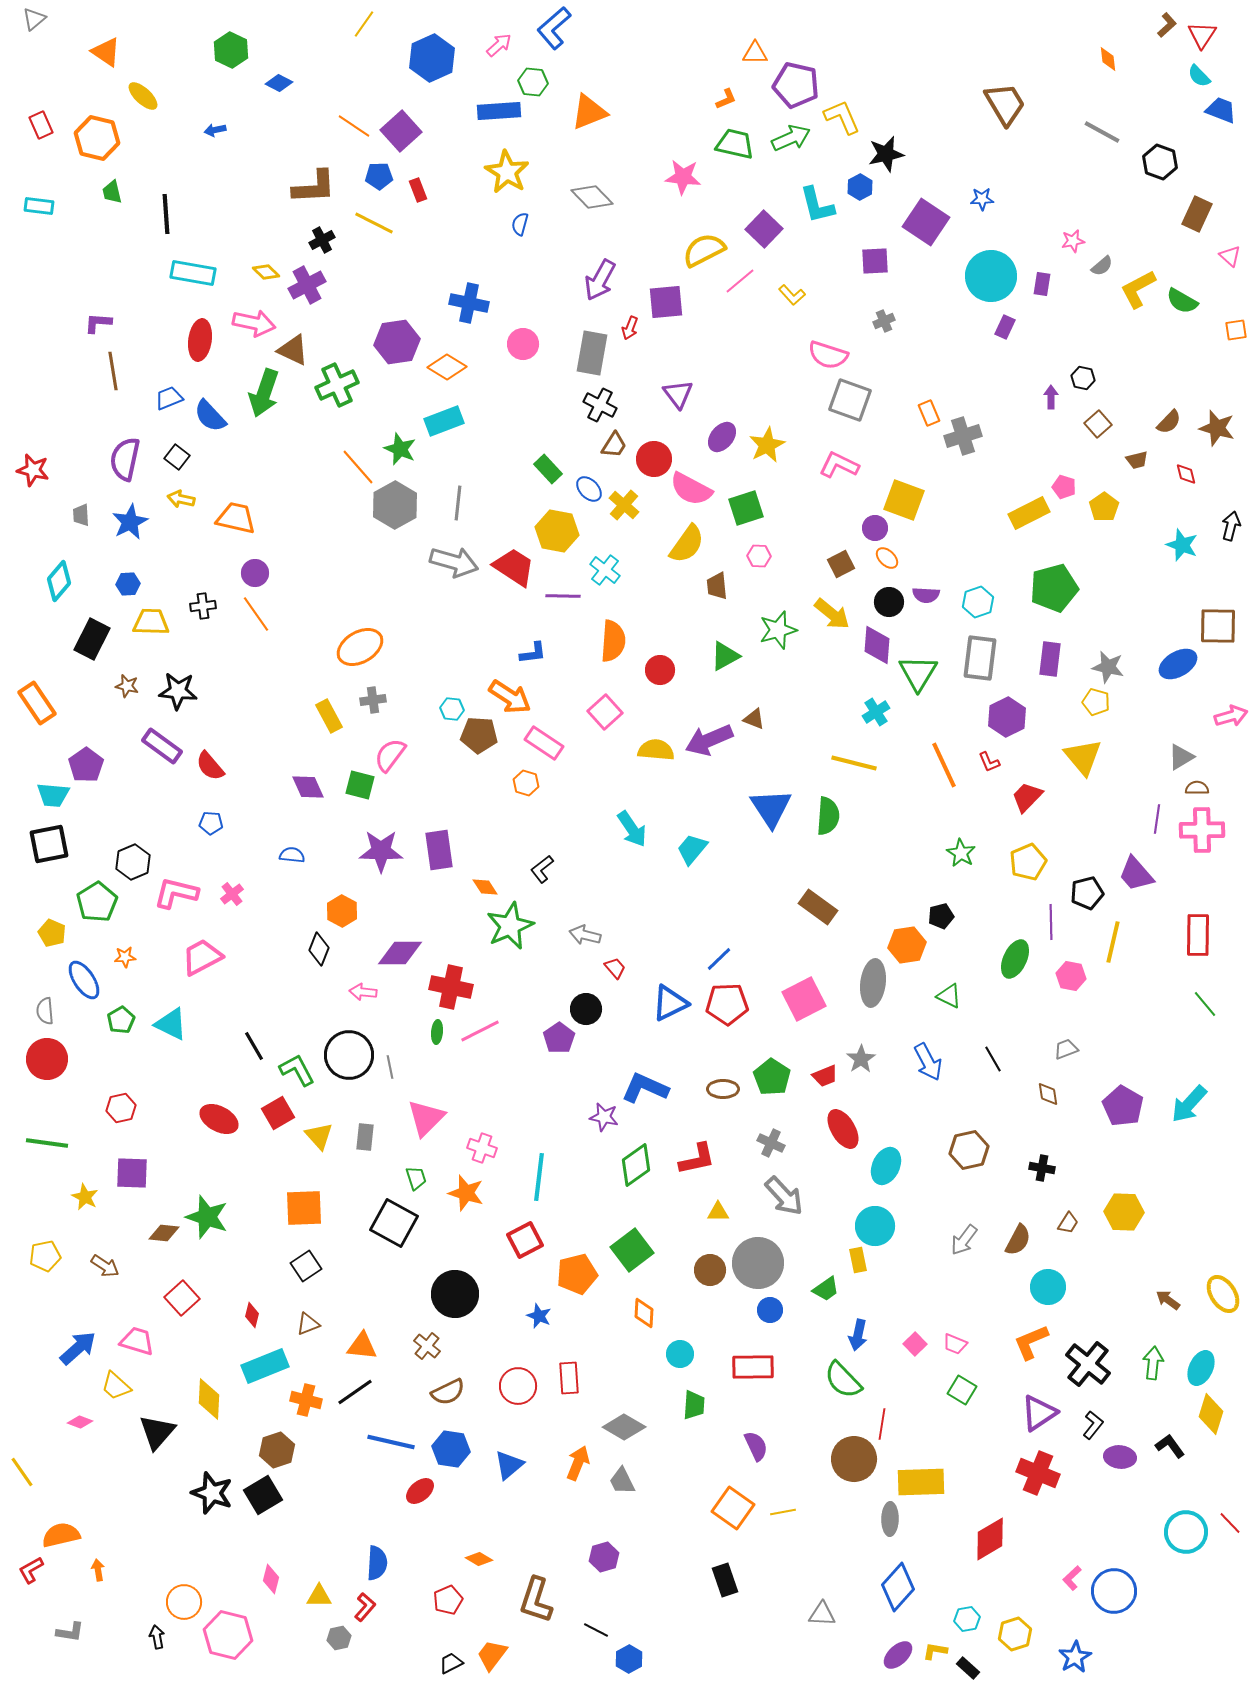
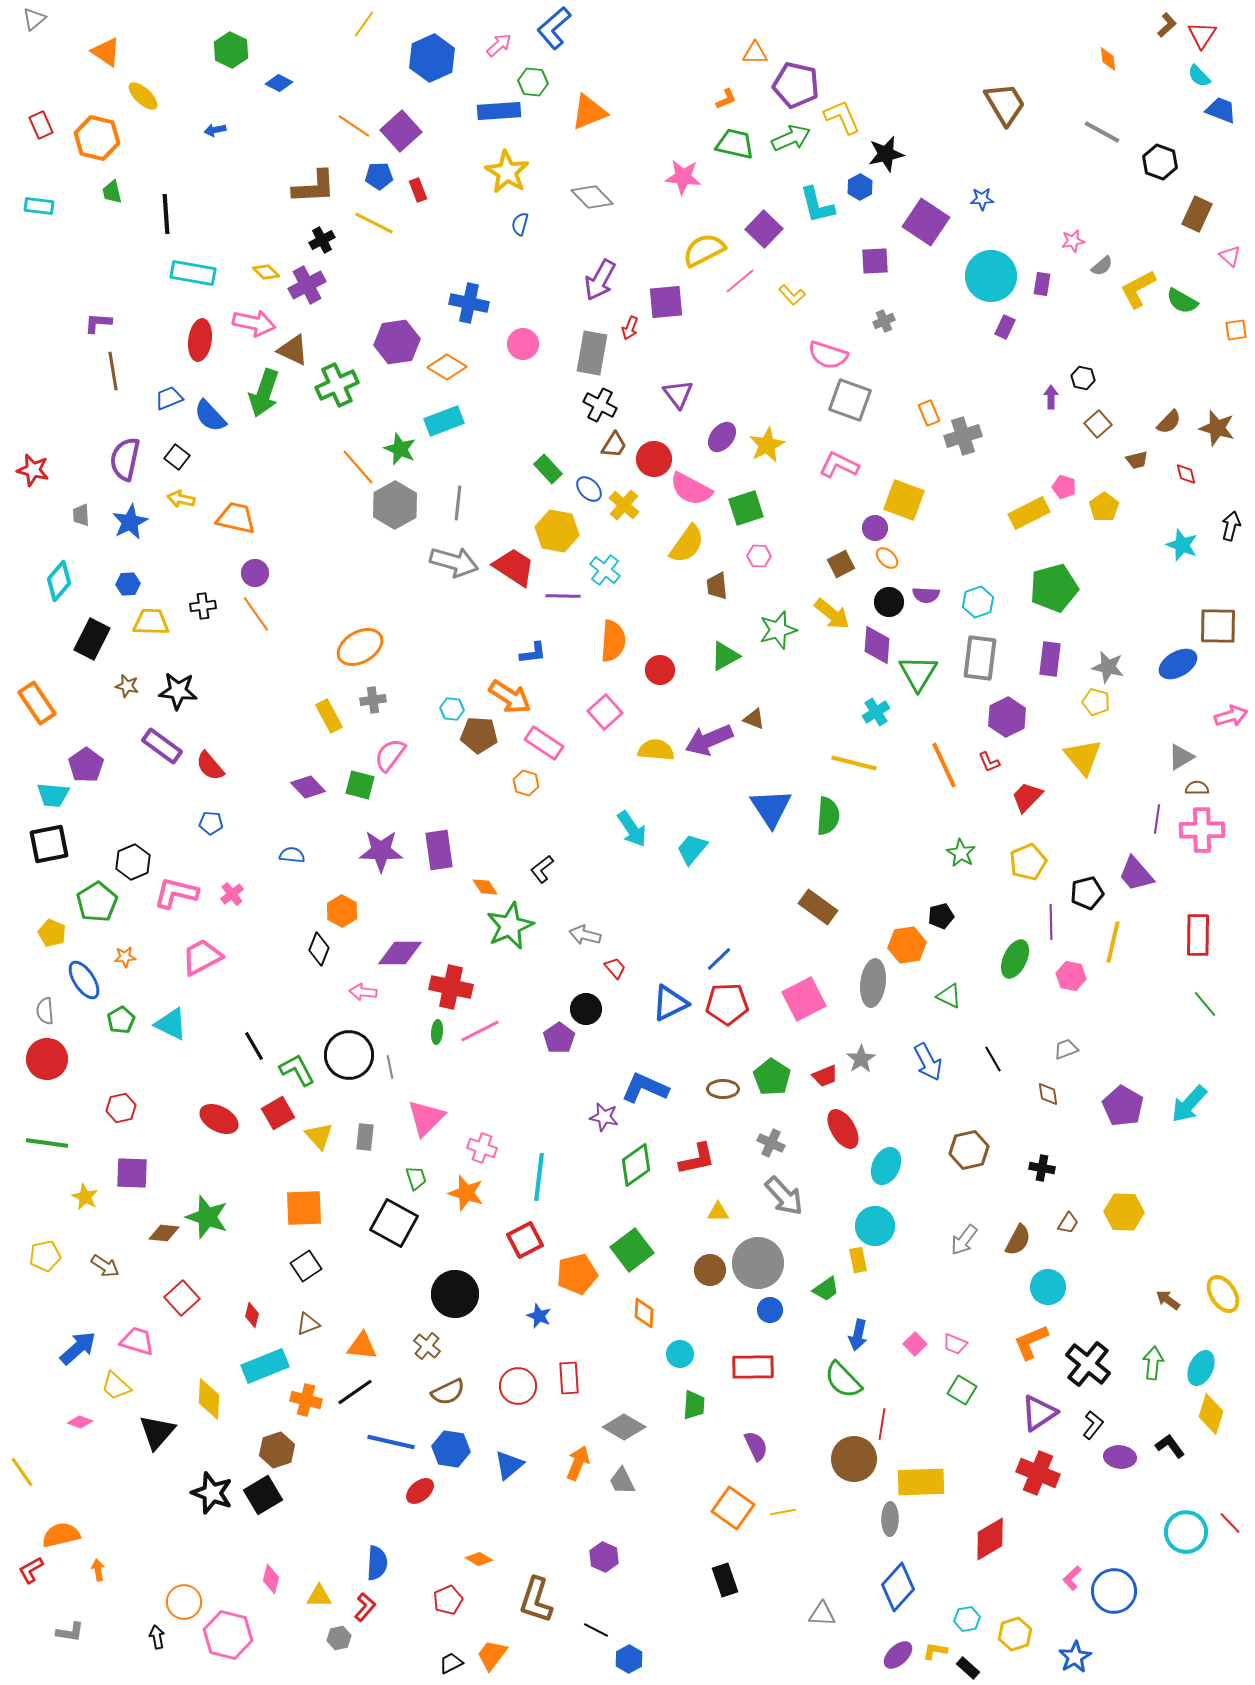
purple diamond at (308, 787): rotated 20 degrees counterclockwise
purple hexagon at (604, 1557): rotated 20 degrees counterclockwise
